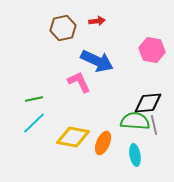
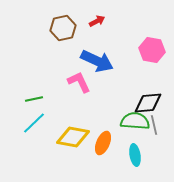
red arrow: rotated 21 degrees counterclockwise
